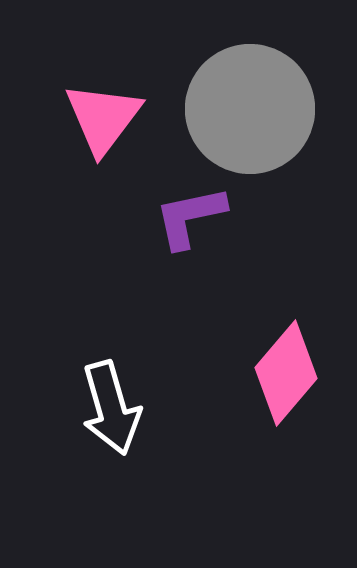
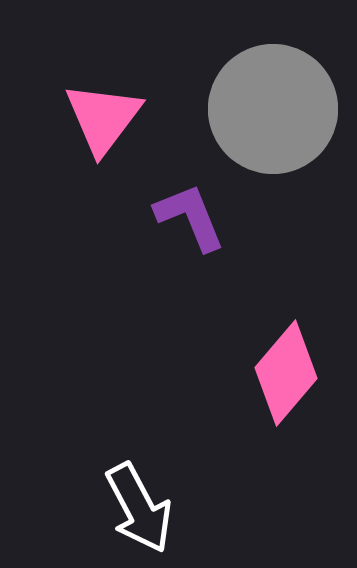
gray circle: moved 23 px right
purple L-shape: rotated 80 degrees clockwise
white arrow: moved 28 px right, 100 px down; rotated 12 degrees counterclockwise
